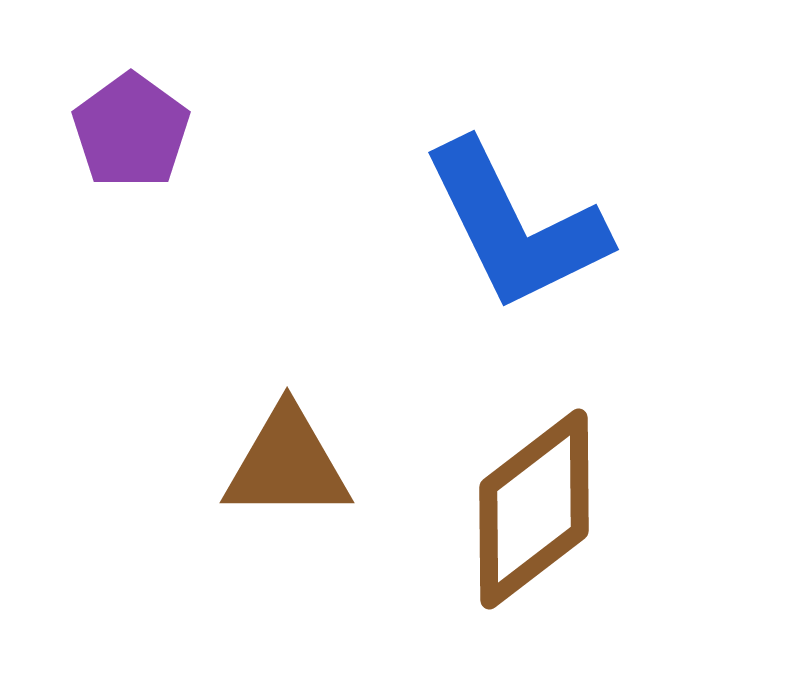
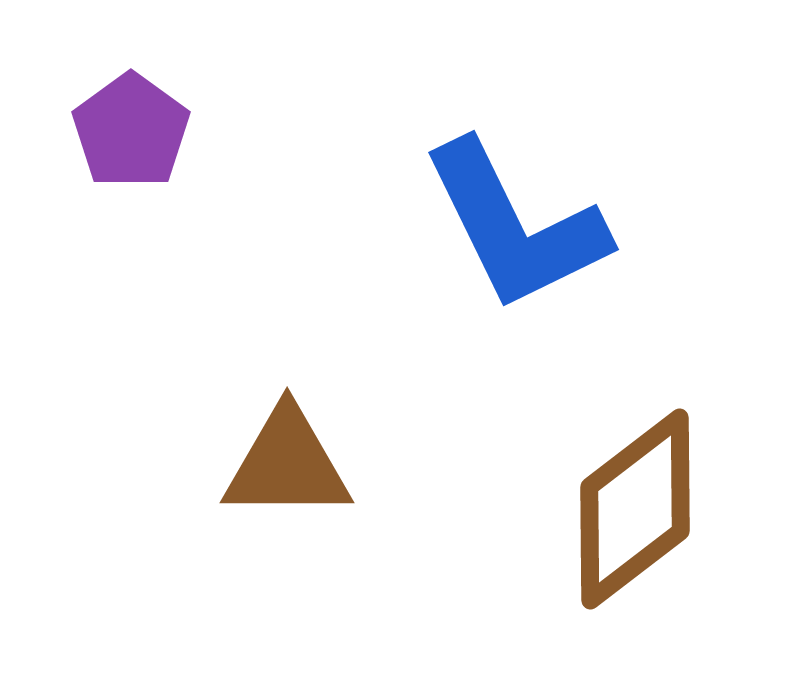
brown diamond: moved 101 px right
